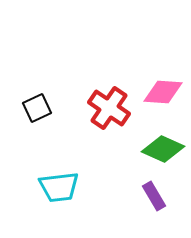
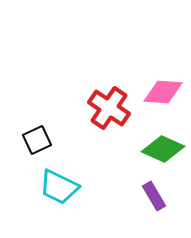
black square: moved 32 px down
cyan trapezoid: rotated 33 degrees clockwise
